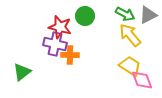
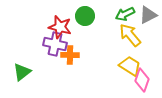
green arrow: rotated 126 degrees clockwise
pink diamond: rotated 40 degrees clockwise
